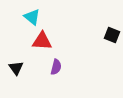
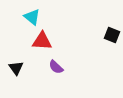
purple semicircle: rotated 119 degrees clockwise
